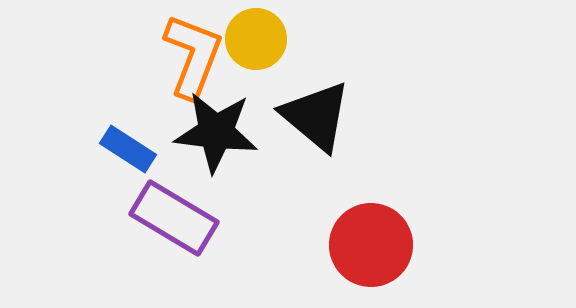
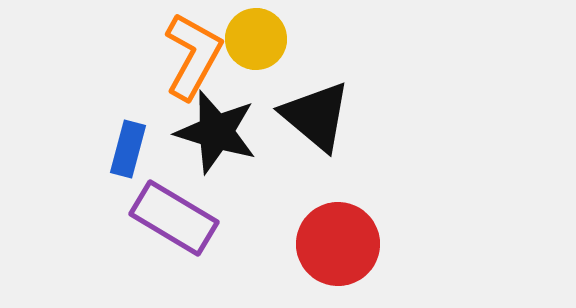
orange L-shape: rotated 8 degrees clockwise
black star: rotated 10 degrees clockwise
blue rectangle: rotated 72 degrees clockwise
red circle: moved 33 px left, 1 px up
